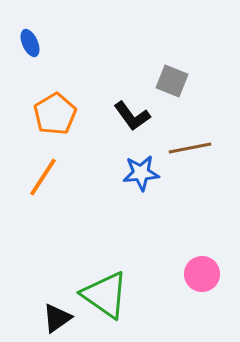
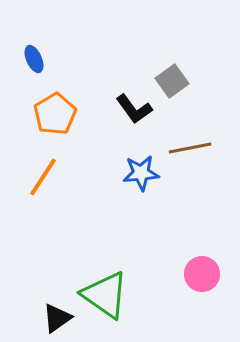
blue ellipse: moved 4 px right, 16 px down
gray square: rotated 32 degrees clockwise
black L-shape: moved 2 px right, 7 px up
